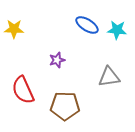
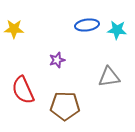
blue ellipse: rotated 40 degrees counterclockwise
